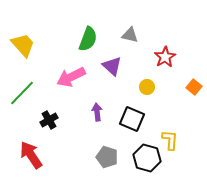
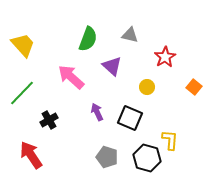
pink arrow: rotated 68 degrees clockwise
purple arrow: rotated 18 degrees counterclockwise
black square: moved 2 px left, 1 px up
